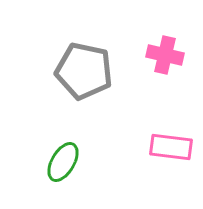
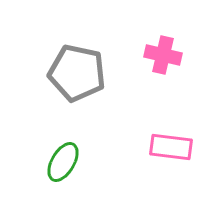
pink cross: moved 2 px left
gray pentagon: moved 7 px left, 2 px down
